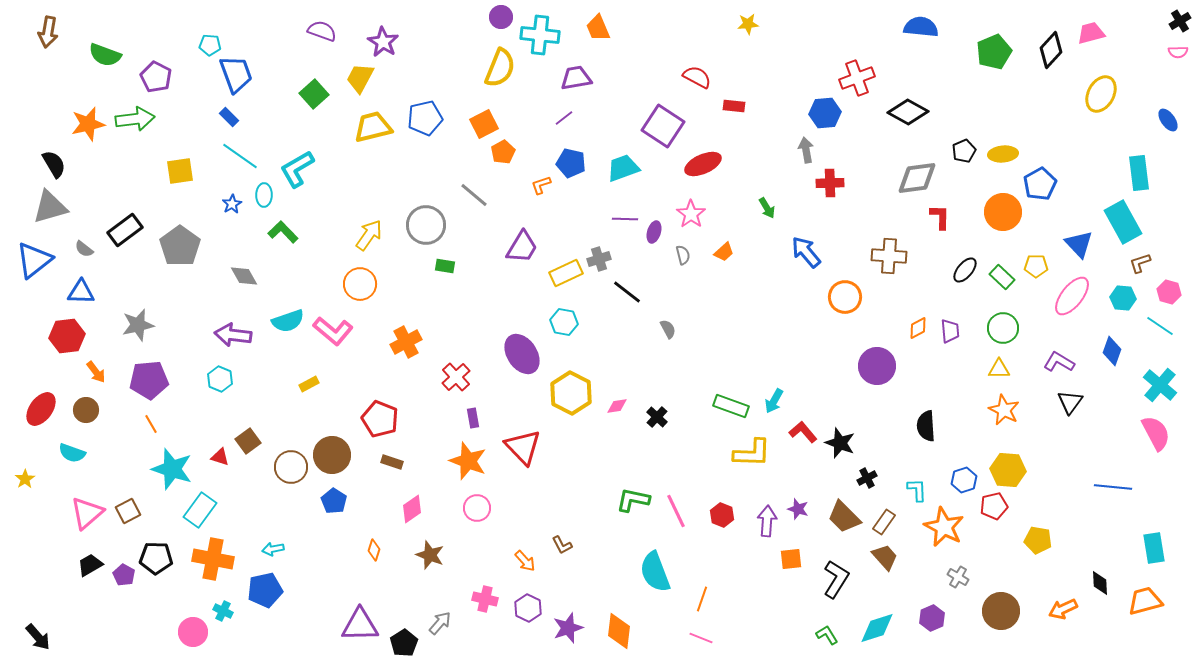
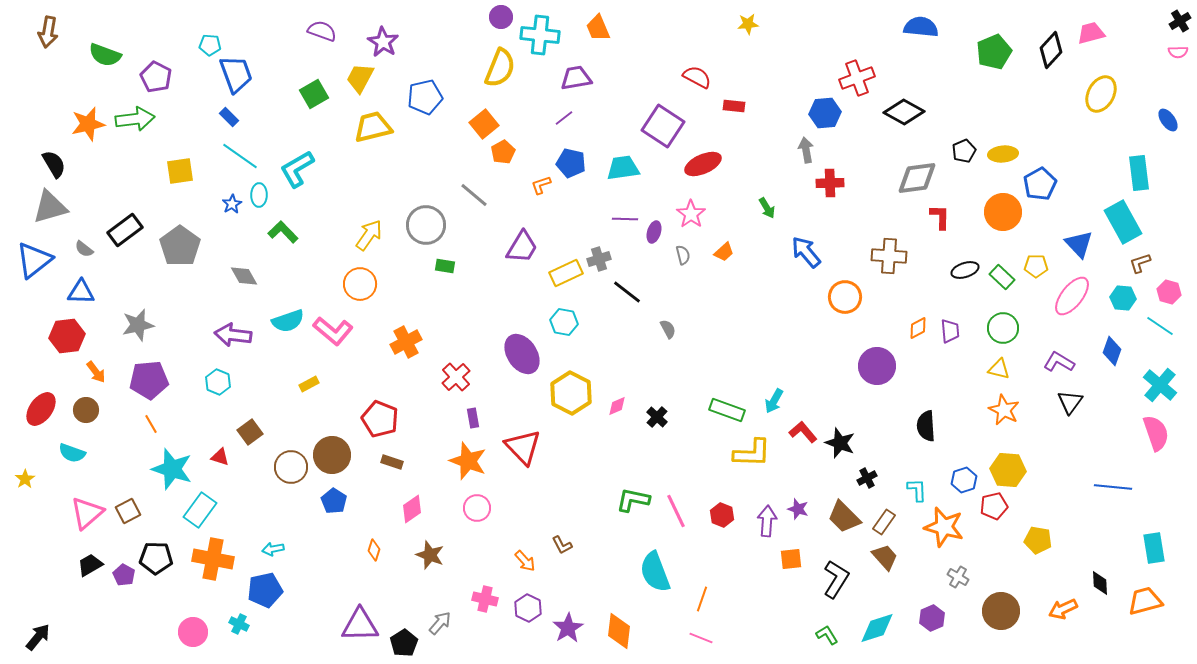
green square at (314, 94): rotated 12 degrees clockwise
black diamond at (908, 112): moved 4 px left
blue pentagon at (425, 118): moved 21 px up
orange square at (484, 124): rotated 12 degrees counterclockwise
cyan trapezoid at (623, 168): rotated 12 degrees clockwise
cyan ellipse at (264, 195): moved 5 px left
black ellipse at (965, 270): rotated 32 degrees clockwise
yellow triangle at (999, 369): rotated 15 degrees clockwise
cyan hexagon at (220, 379): moved 2 px left, 3 px down
pink diamond at (617, 406): rotated 15 degrees counterclockwise
green rectangle at (731, 406): moved 4 px left, 4 px down
pink semicircle at (1156, 433): rotated 9 degrees clockwise
brown square at (248, 441): moved 2 px right, 9 px up
orange star at (944, 527): rotated 12 degrees counterclockwise
cyan cross at (223, 611): moved 16 px right, 13 px down
purple star at (568, 628): rotated 12 degrees counterclockwise
black arrow at (38, 637): rotated 100 degrees counterclockwise
